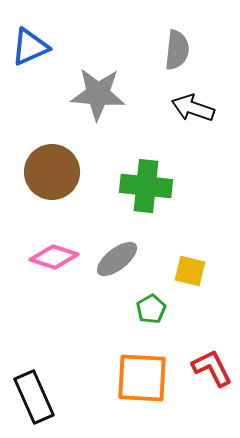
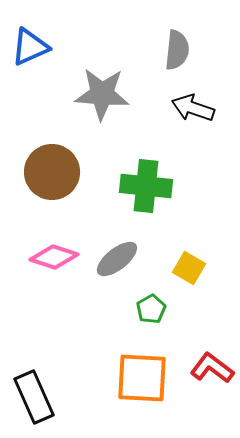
gray star: moved 4 px right
yellow square: moved 1 px left, 3 px up; rotated 16 degrees clockwise
red L-shape: rotated 27 degrees counterclockwise
